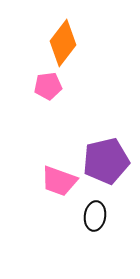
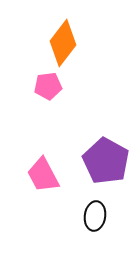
purple pentagon: rotated 30 degrees counterclockwise
pink trapezoid: moved 16 px left, 6 px up; rotated 42 degrees clockwise
